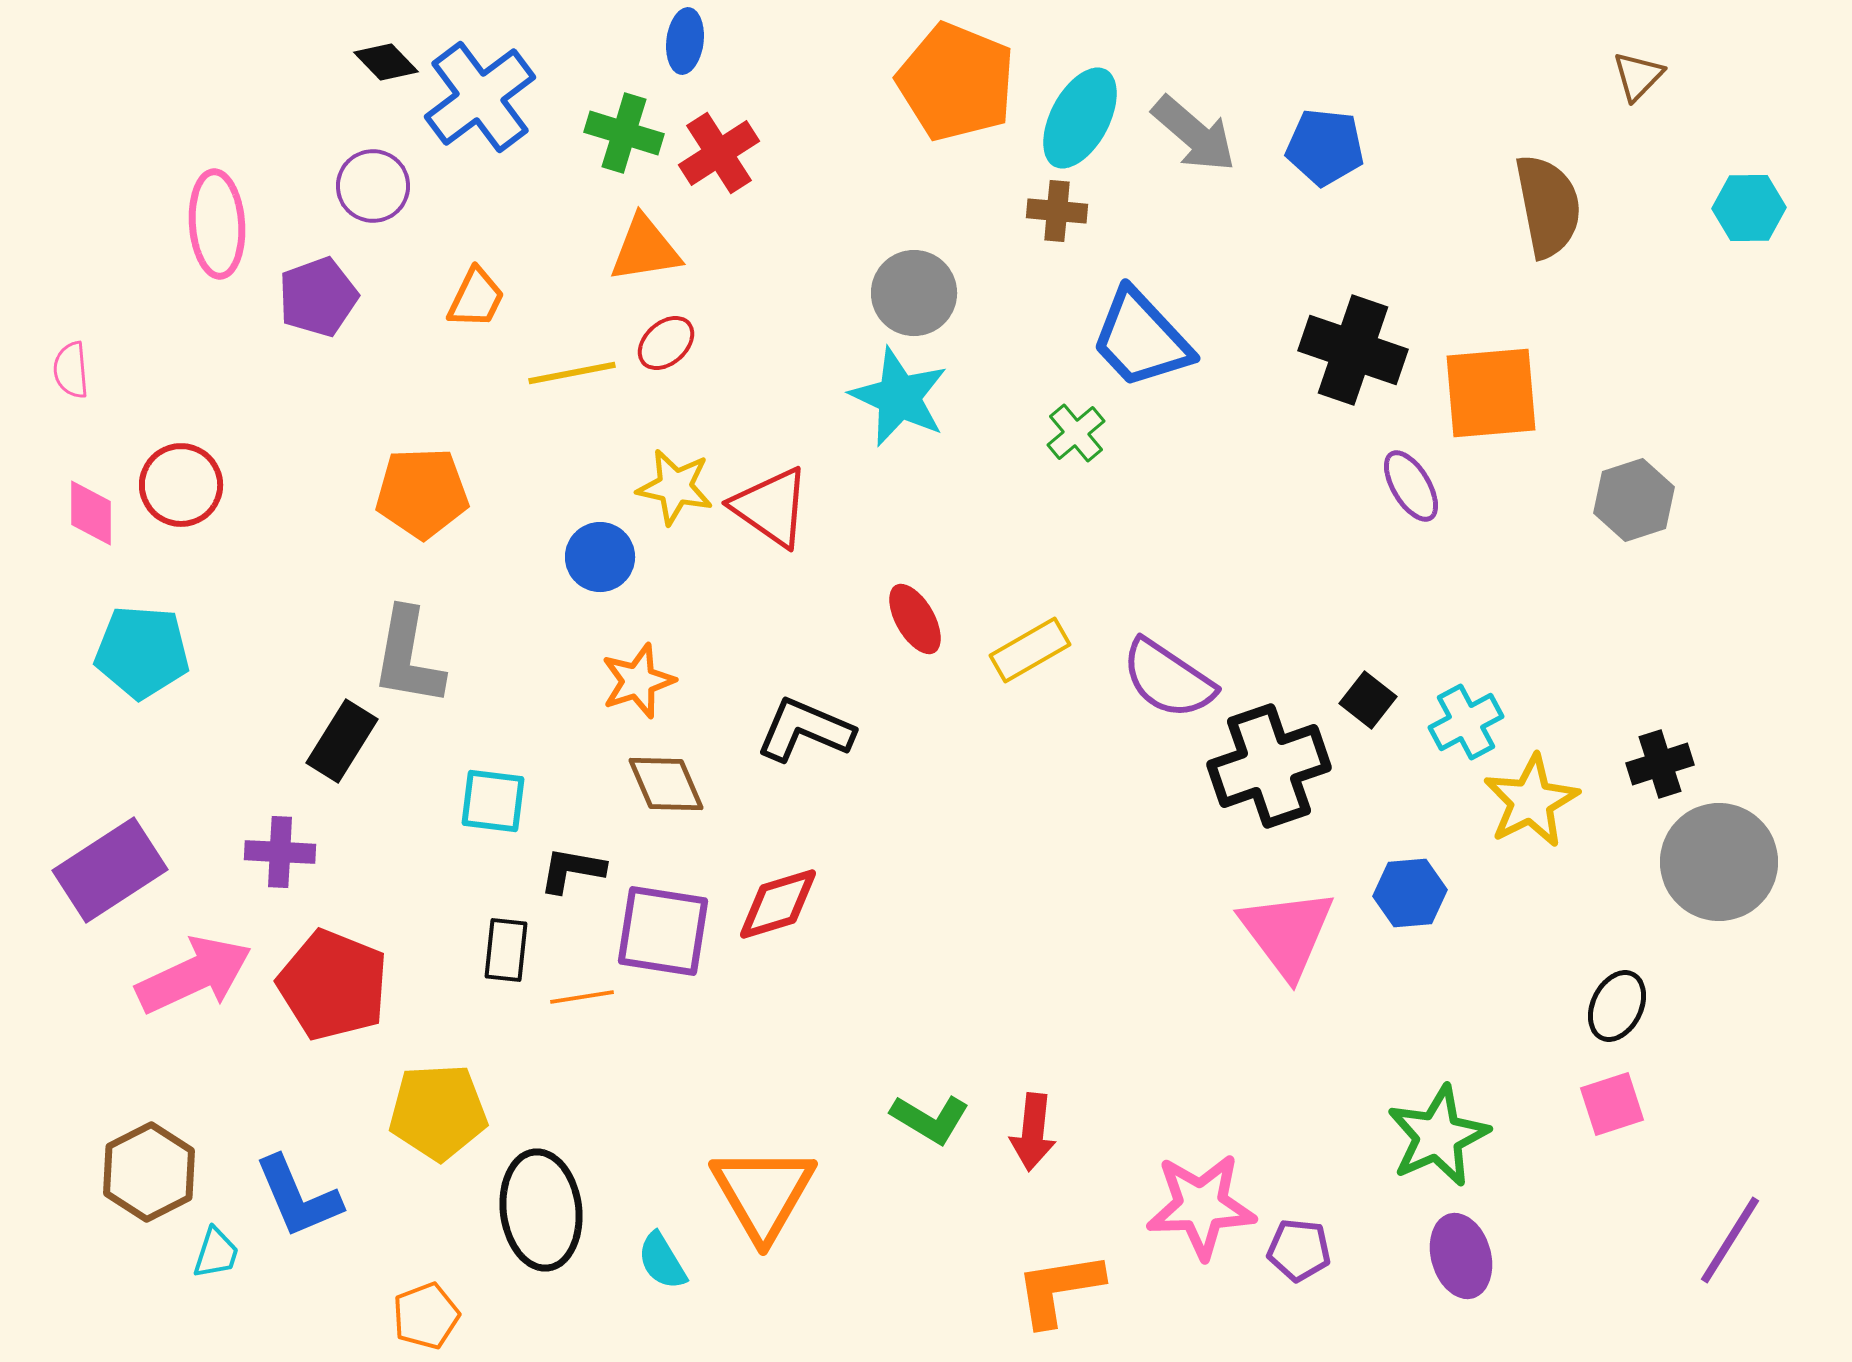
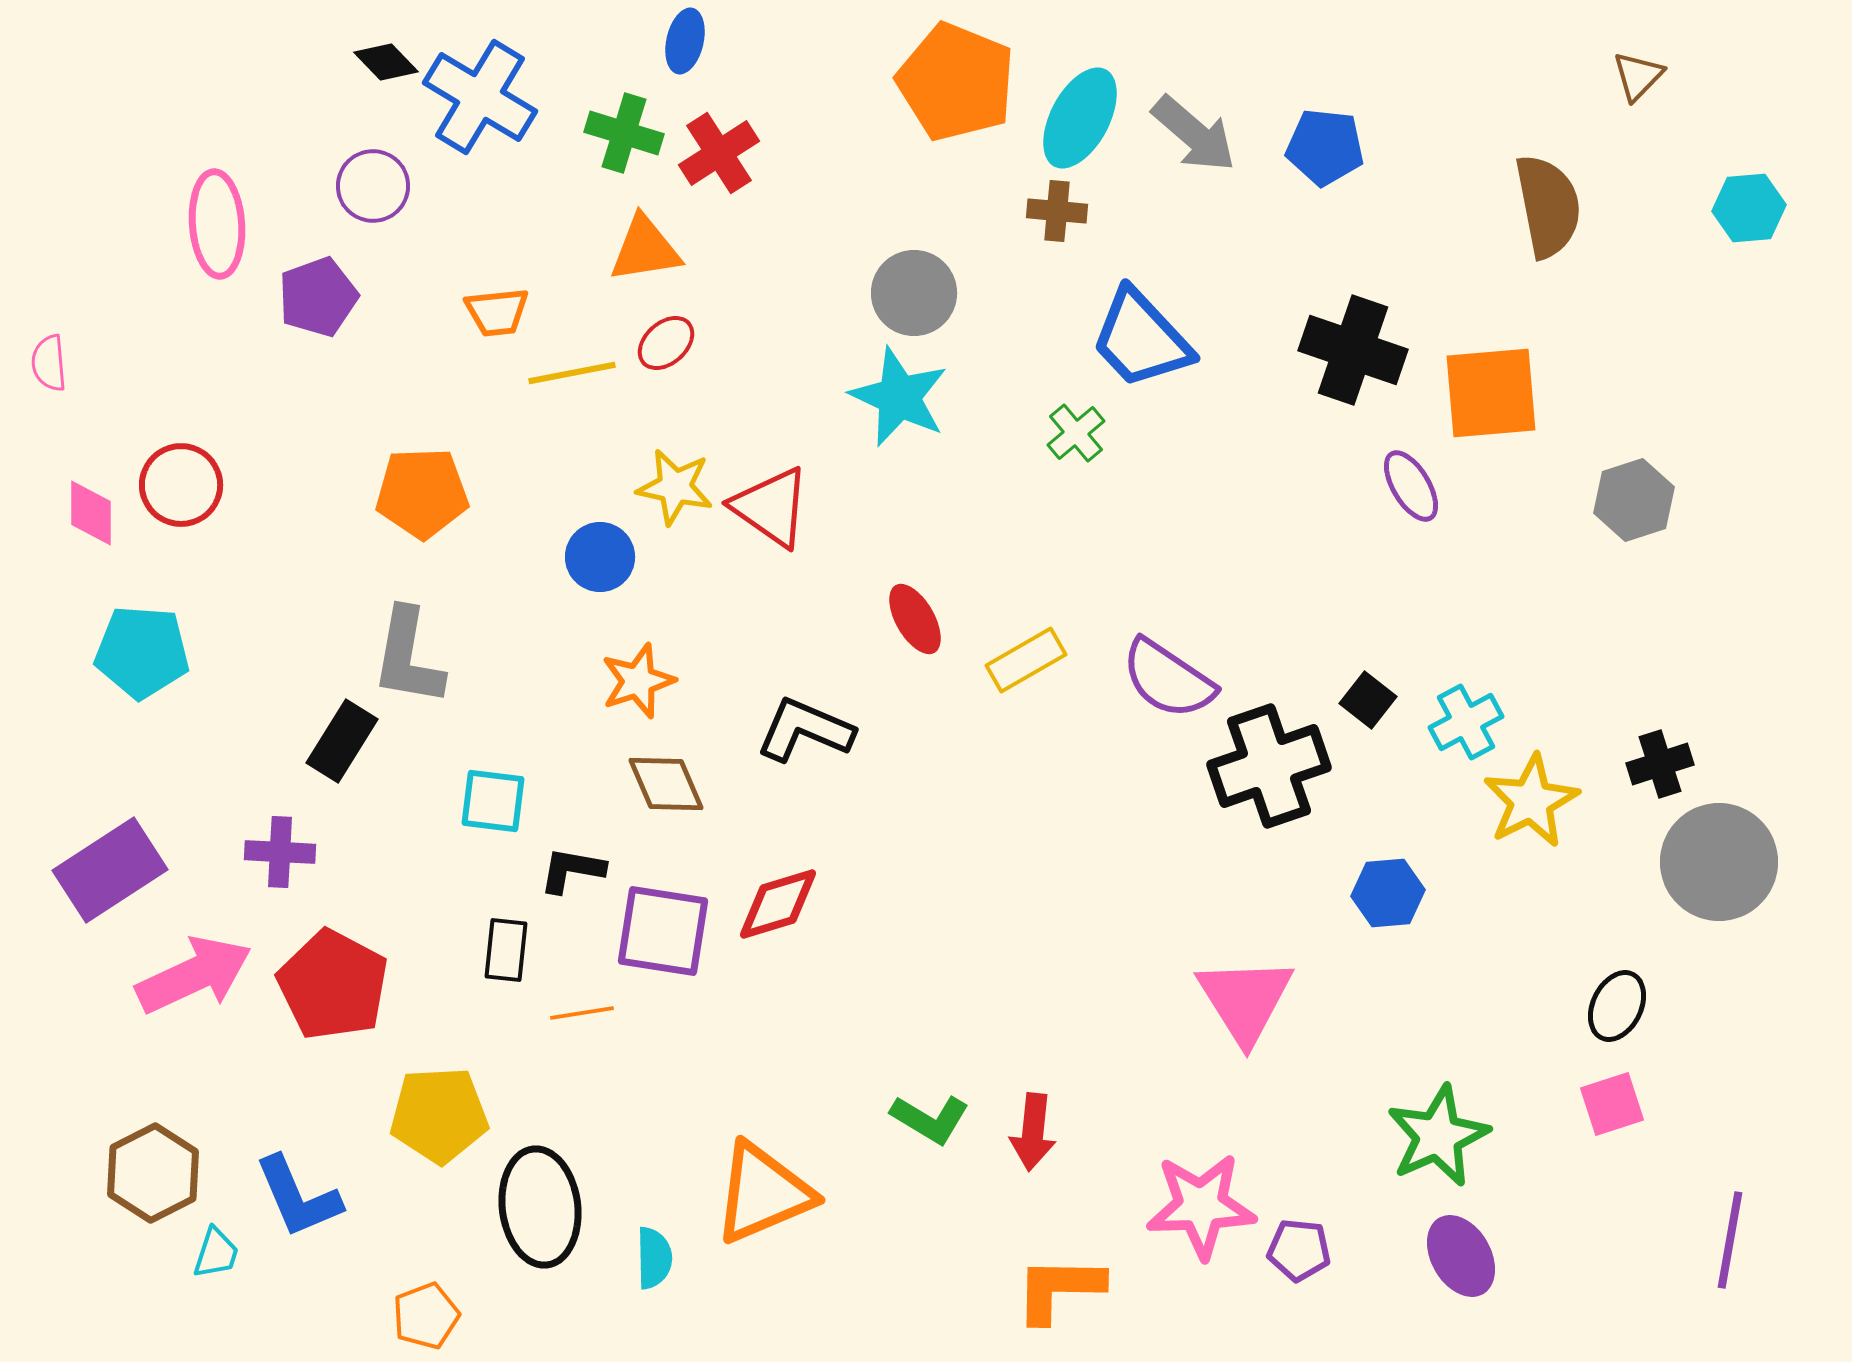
blue ellipse at (685, 41): rotated 6 degrees clockwise
blue cross at (480, 97): rotated 22 degrees counterclockwise
cyan hexagon at (1749, 208): rotated 4 degrees counterclockwise
orange trapezoid at (476, 298): moved 21 px right, 14 px down; rotated 58 degrees clockwise
pink semicircle at (71, 370): moved 22 px left, 7 px up
yellow rectangle at (1030, 650): moved 4 px left, 10 px down
blue hexagon at (1410, 893): moved 22 px left
pink triangle at (1287, 933): moved 42 px left, 67 px down; rotated 5 degrees clockwise
red pentagon at (333, 985): rotated 6 degrees clockwise
orange line at (582, 997): moved 16 px down
yellow pentagon at (438, 1112): moved 1 px right, 3 px down
brown hexagon at (149, 1172): moved 4 px right, 1 px down
orange triangle at (763, 1193): rotated 37 degrees clockwise
black ellipse at (541, 1210): moved 1 px left, 3 px up
purple line at (1730, 1240): rotated 22 degrees counterclockwise
purple ellipse at (1461, 1256): rotated 14 degrees counterclockwise
cyan semicircle at (662, 1261): moved 8 px left, 3 px up; rotated 150 degrees counterclockwise
orange L-shape at (1059, 1289): rotated 10 degrees clockwise
